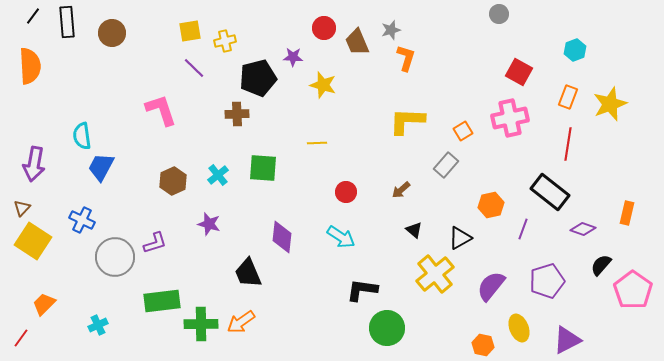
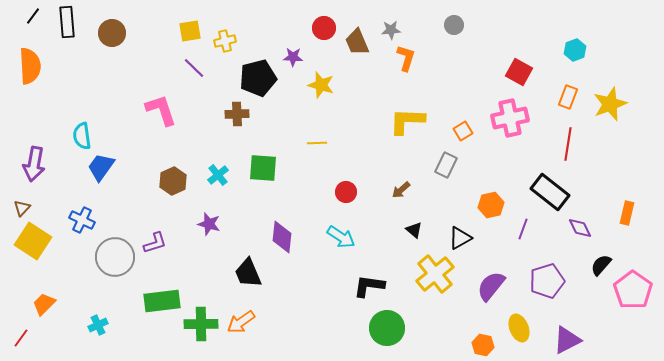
gray circle at (499, 14): moved 45 px left, 11 px down
gray star at (391, 30): rotated 12 degrees clockwise
yellow star at (323, 85): moved 2 px left
gray rectangle at (446, 165): rotated 15 degrees counterclockwise
blue trapezoid at (101, 167): rotated 8 degrees clockwise
purple diamond at (583, 229): moved 3 px left, 1 px up; rotated 45 degrees clockwise
black L-shape at (362, 290): moved 7 px right, 4 px up
